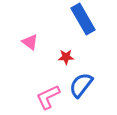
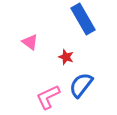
red star: rotated 21 degrees clockwise
